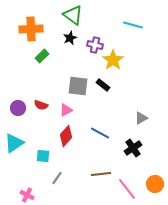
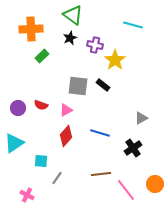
yellow star: moved 2 px right
blue line: rotated 12 degrees counterclockwise
cyan square: moved 2 px left, 5 px down
pink line: moved 1 px left, 1 px down
